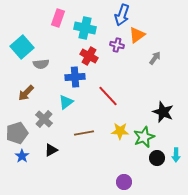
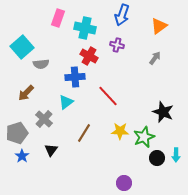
orange triangle: moved 22 px right, 9 px up
brown line: rotated 48 degrees counterclockwise
black triangle: rotated 24 degrees counterclockwise
purple circle: moved 1 px down
